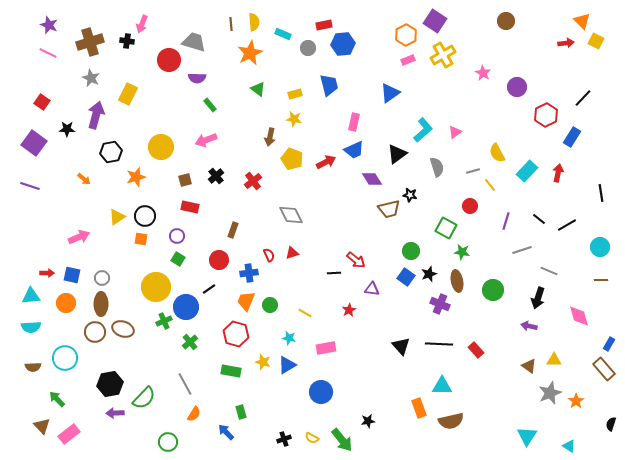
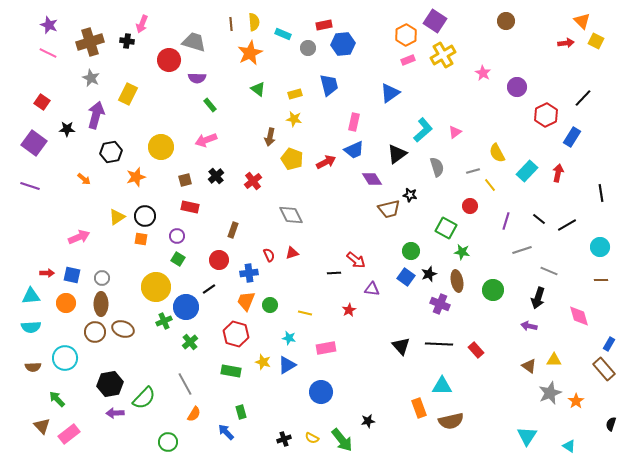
yellow line at (305, 313): rotated 16 degrees counterclockwise
